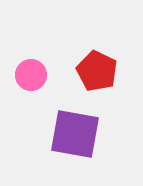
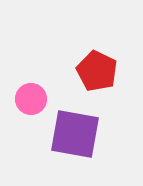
pink circle: moved 24 px down
